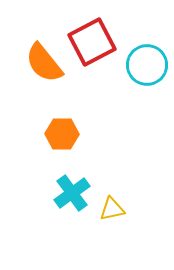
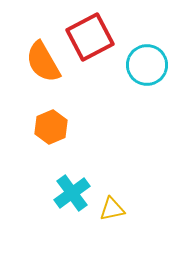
red square: moved 2 px left, 5 px up
orange semicircle: moved 1 px left, 1 px up; rotated 9 degrees clockwise
orange hexagon: moved 11 px left, 7 px up; rotated 24 degrees counterclockwise
